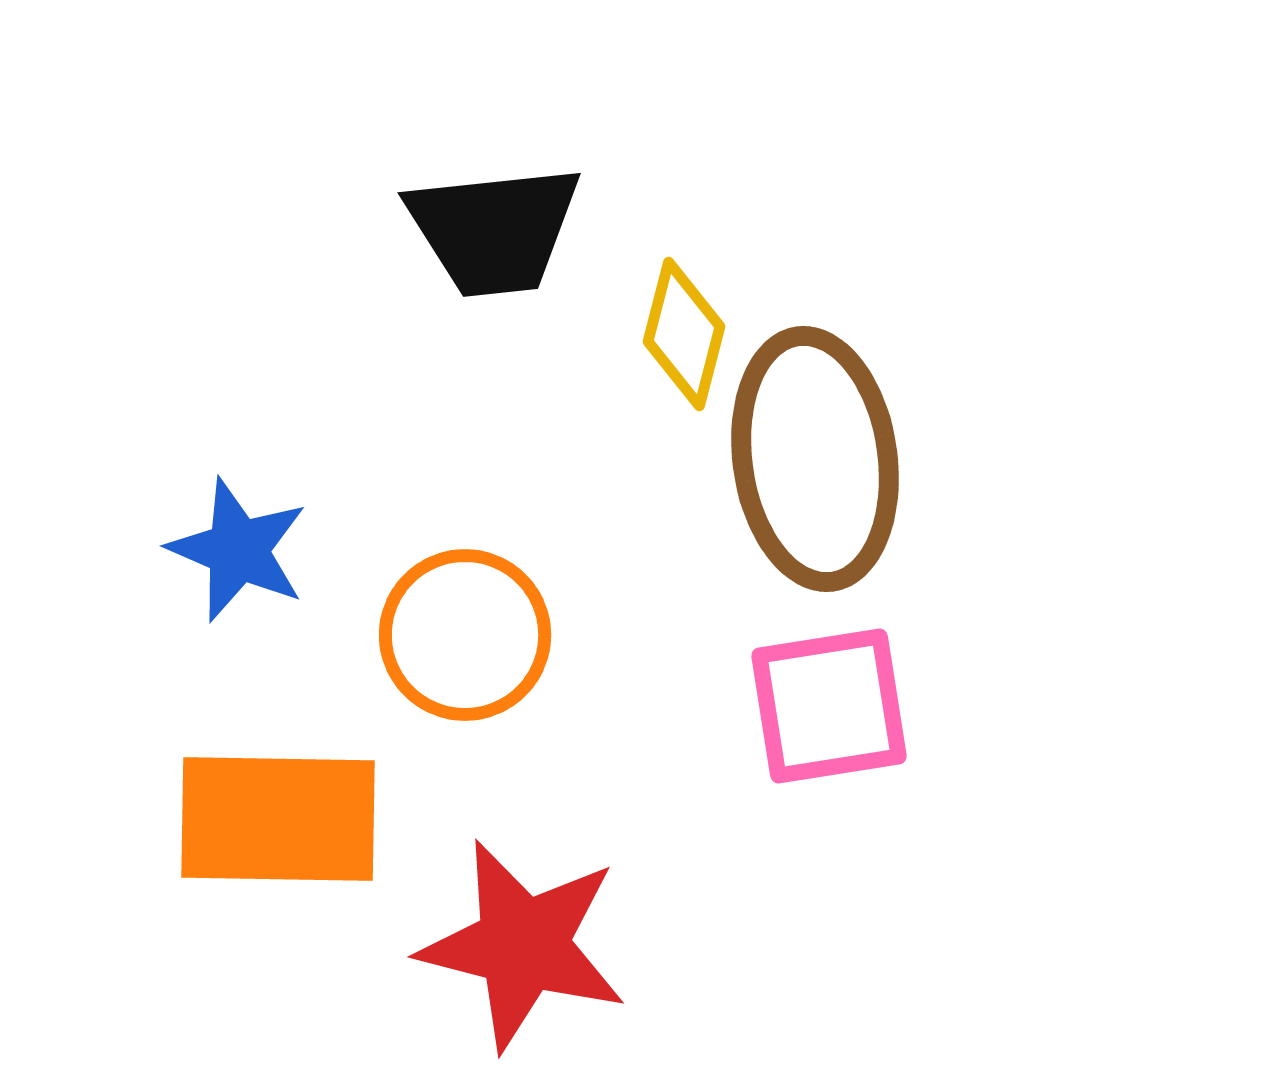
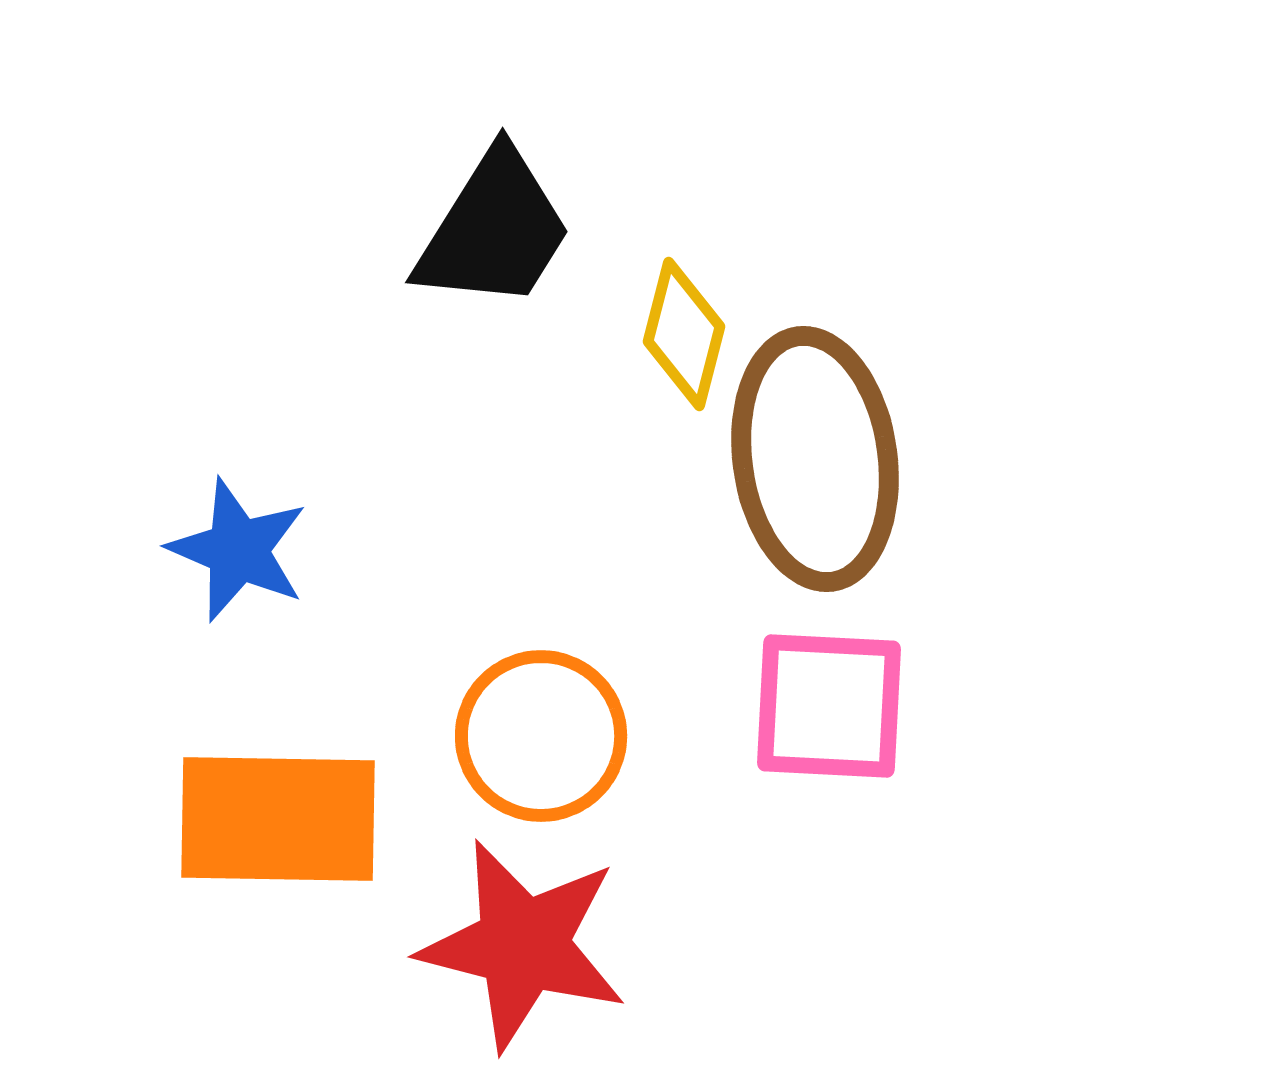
black trapezoid: rotated 52 degrees counterclockwise
orange circle: moved 76 px right, 101 px down
pink square: rotated 12 degrees clockwise
